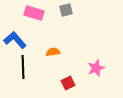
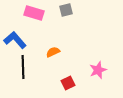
orange semicircle: rotated 16 degrees counterclockwise
pink star: moved 2 px right, 2 px down
